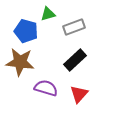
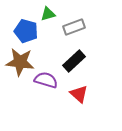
black rectangle: moved 1 px left, 1 px down
purple semicircle: moved 8 px up
red triangle: rotated 30 degrees counterclockwise
